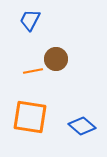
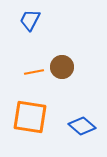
brown circle: moved 6 px right, 8 px down
orange line: moved 1 px right, 1 px down
